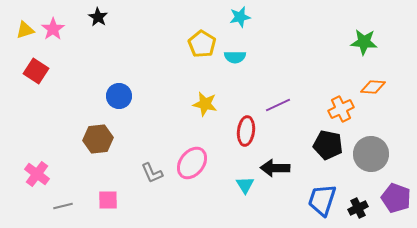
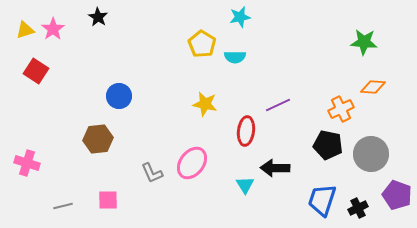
pink cross: moved 10 px left, 11 px up; rotated 20 degrees counterclockwise
purple pentagon: moved 1 px right, 3 px up
